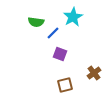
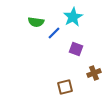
blue line: moved 1 px right
purple square: moved 16 px right, 5 px up
brown cross: rotated 16 degrees clockwise
brown square: moved 2 px down
